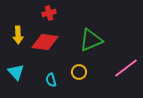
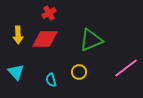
red cross: rotated 16 degrees counterclockwise
red diamond: moved 3 px up; rotated 8 degrees counterclockwise
